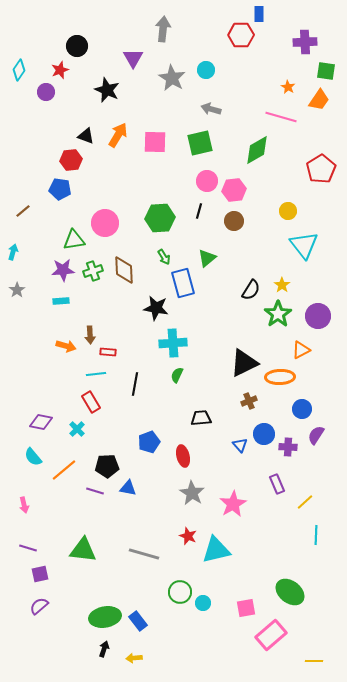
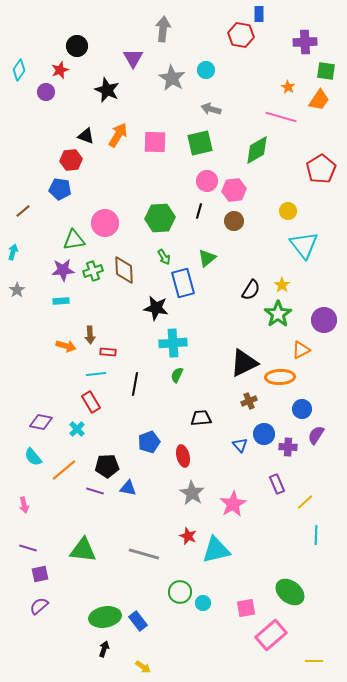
red hexagon at (241, 35): rotated 10 degrees clockwise
purple circle at (318, 316): moved 6 px right, 4 px down
yellow arrow at (134, 658): moved 9 px right, 9 px down; rotated 140 degrees counterclockwise
